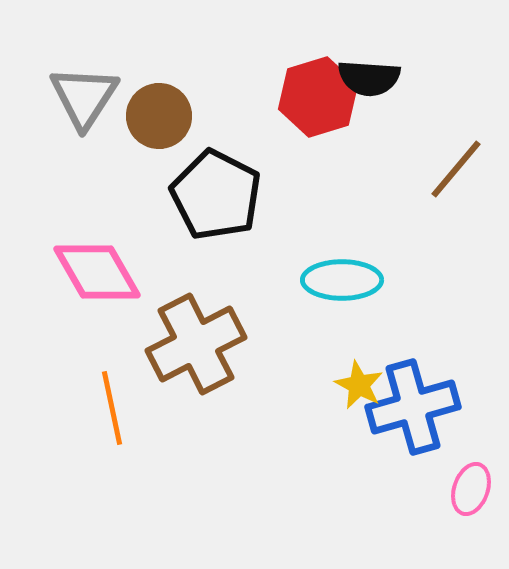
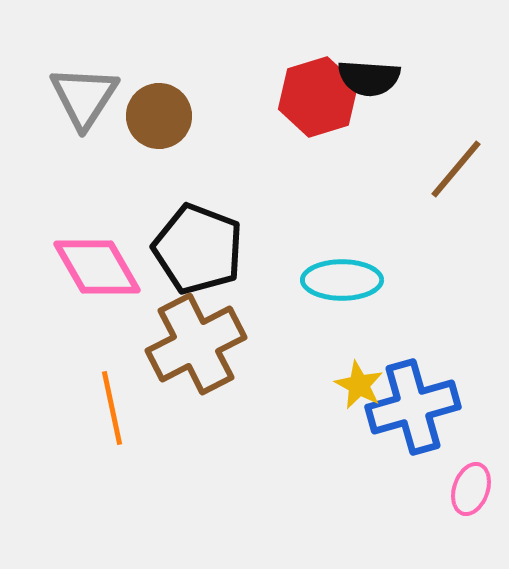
black pentagon: moved 18 px left, 54 px down; rotated 6 degrees counterclockwise
pink diamond: moved 5 px up
